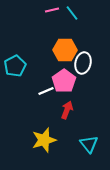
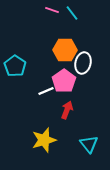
pink line: rotated 32 degrees clockwise
cyan pentagon: rotated 10 degrees counterclockwise
